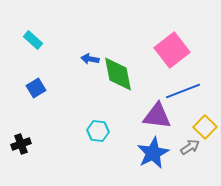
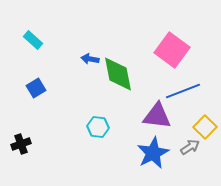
pink square: rotated 16 degrees counterclockwise
cyan hexagon: moved 4 px up
